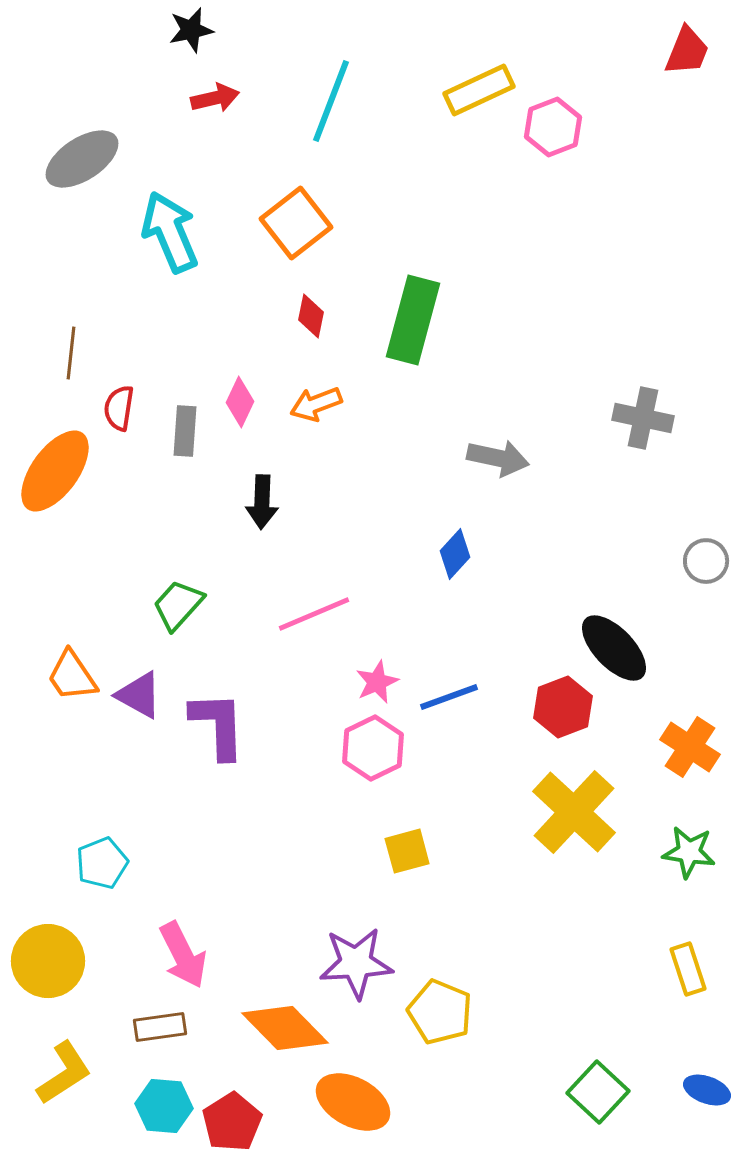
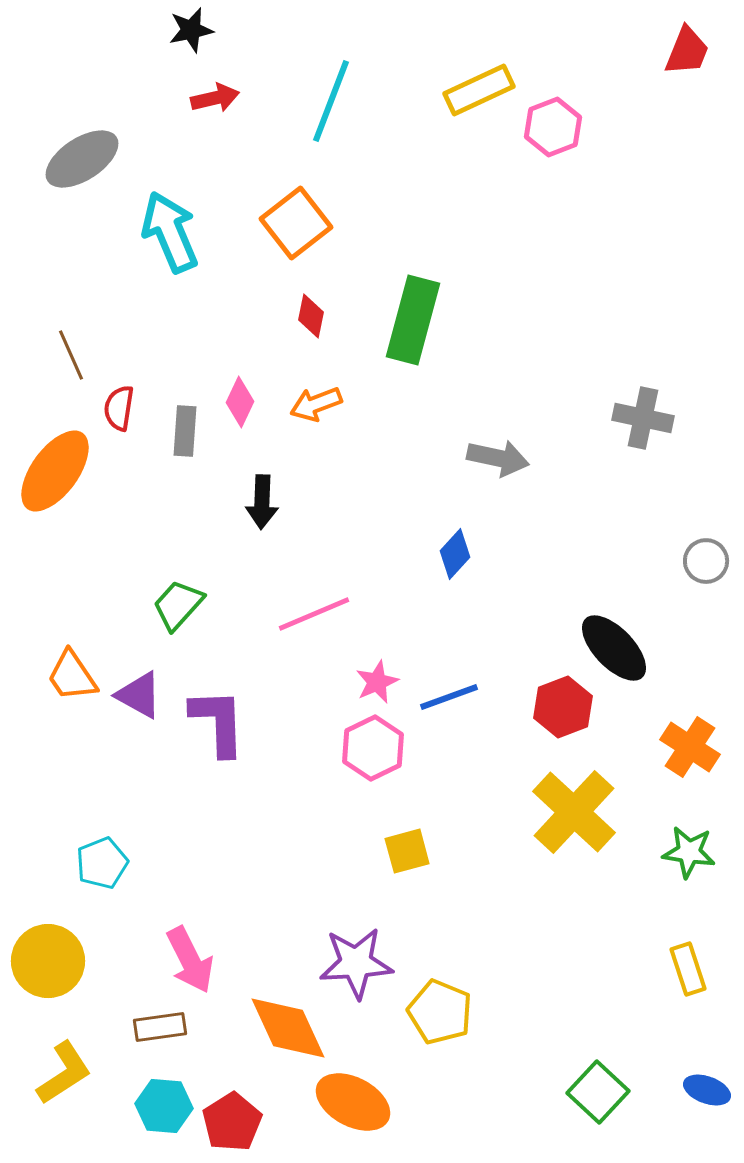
brown line at (71, 353): moved 2 px down; rotated 30 degrees counterclockwise
purple L-shape at (218, 725): moved 3 px up
pink arrow at (183, 955): moved 7 px right, 5 px down
orange diamond at (285, 1028): moved 3 px right; rotated 20 degrees clockwise
